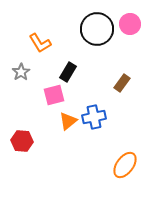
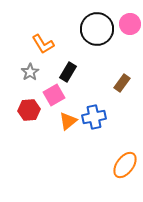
orange L-shape: moved 3 px right, 1 px down
gray star: moved 9 px right
pink square: rotated 15 degrees counterclockwise
red hexagon: moved 7 px right, 31 px up; rotated 10 degrees counterclockwise
